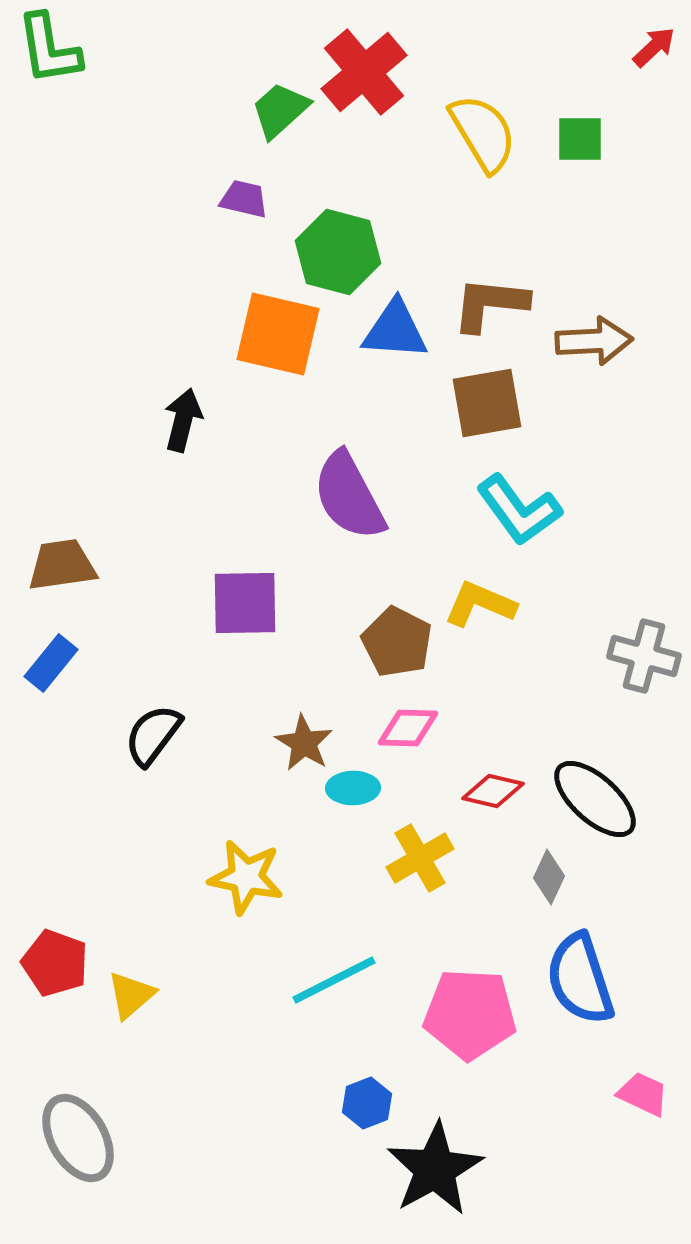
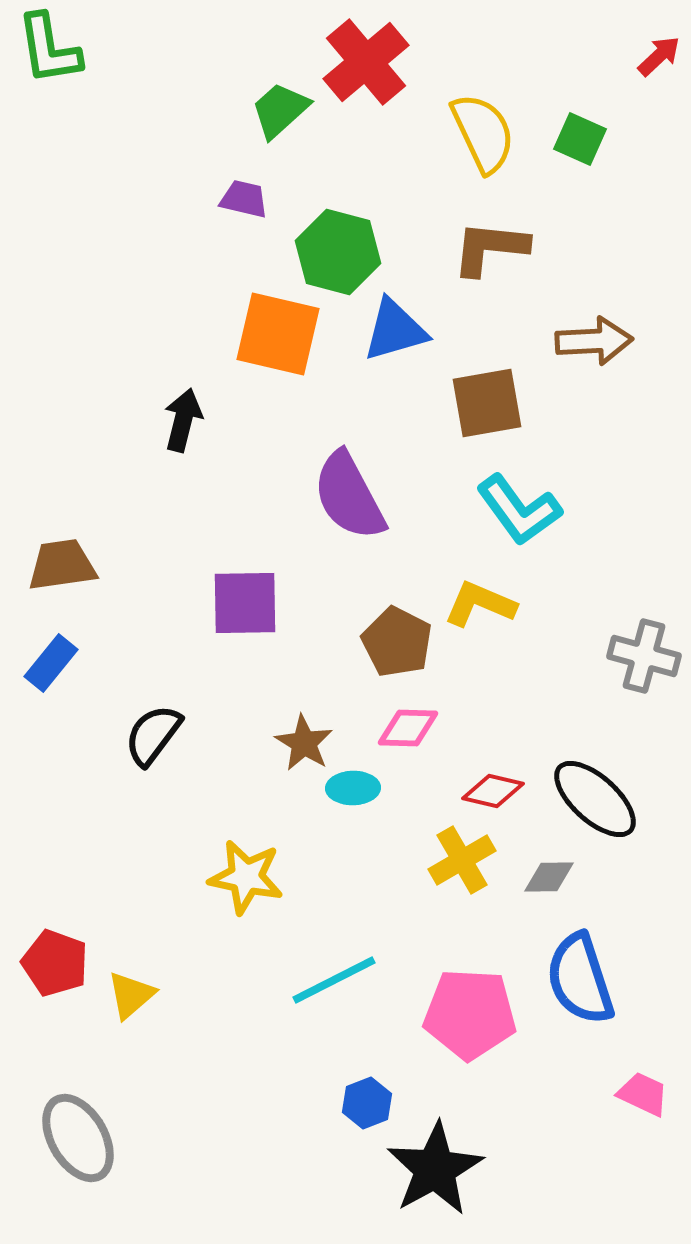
red arrow: moved 5 px right, 9 px down
red cross: moved 2 px right, 10 px up
yellow semicircle: rotated 6 degrees clockwise
green square: rotated 24 degrees clockwise
brown L-shape: moved 56 px up
blue triangle: rotated 20 degrees counterclockwise
yellow cross: moved 42 px right, 2 px down
gray diamond: rotated 64 degrees clockwise
